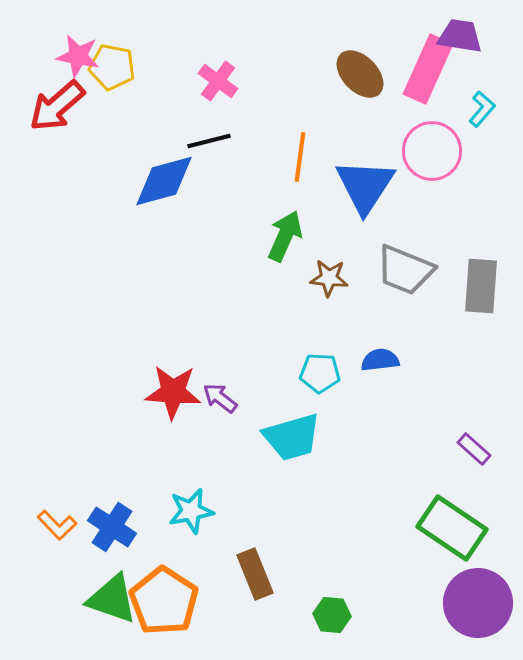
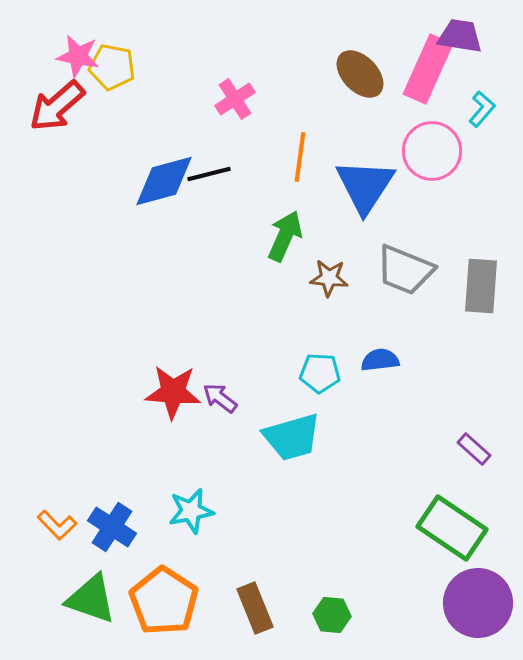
pink cross: moved 17 px right, 18 px down; rotated 21 degrees clockwise
black line: moved 33 px down
brown rectangle: moved 34 px down
green triangle: moved 21 px left
